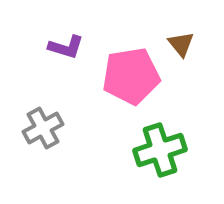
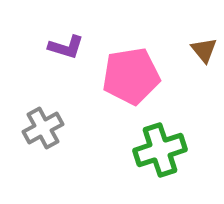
brown triangle: moved 23 px right, 6 px down
